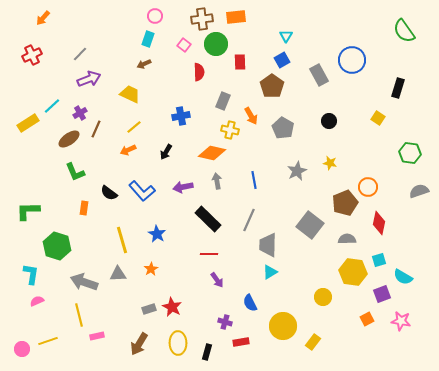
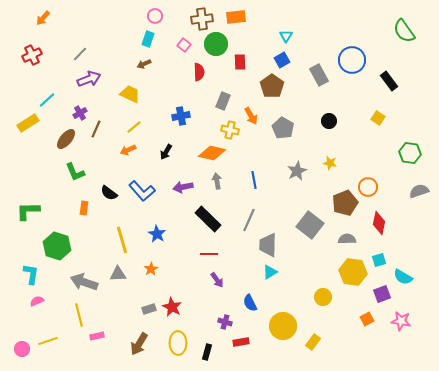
black rectangle at (398, 88): moved 9 px left, 7 px up; rotated 54 degrees counterclockwise
cyan line at (52, 106): moved 5 px left, 6 px up
brown ellipse at (69, 139): moved 3 px left; rotated 15 degrees counterclockwise
